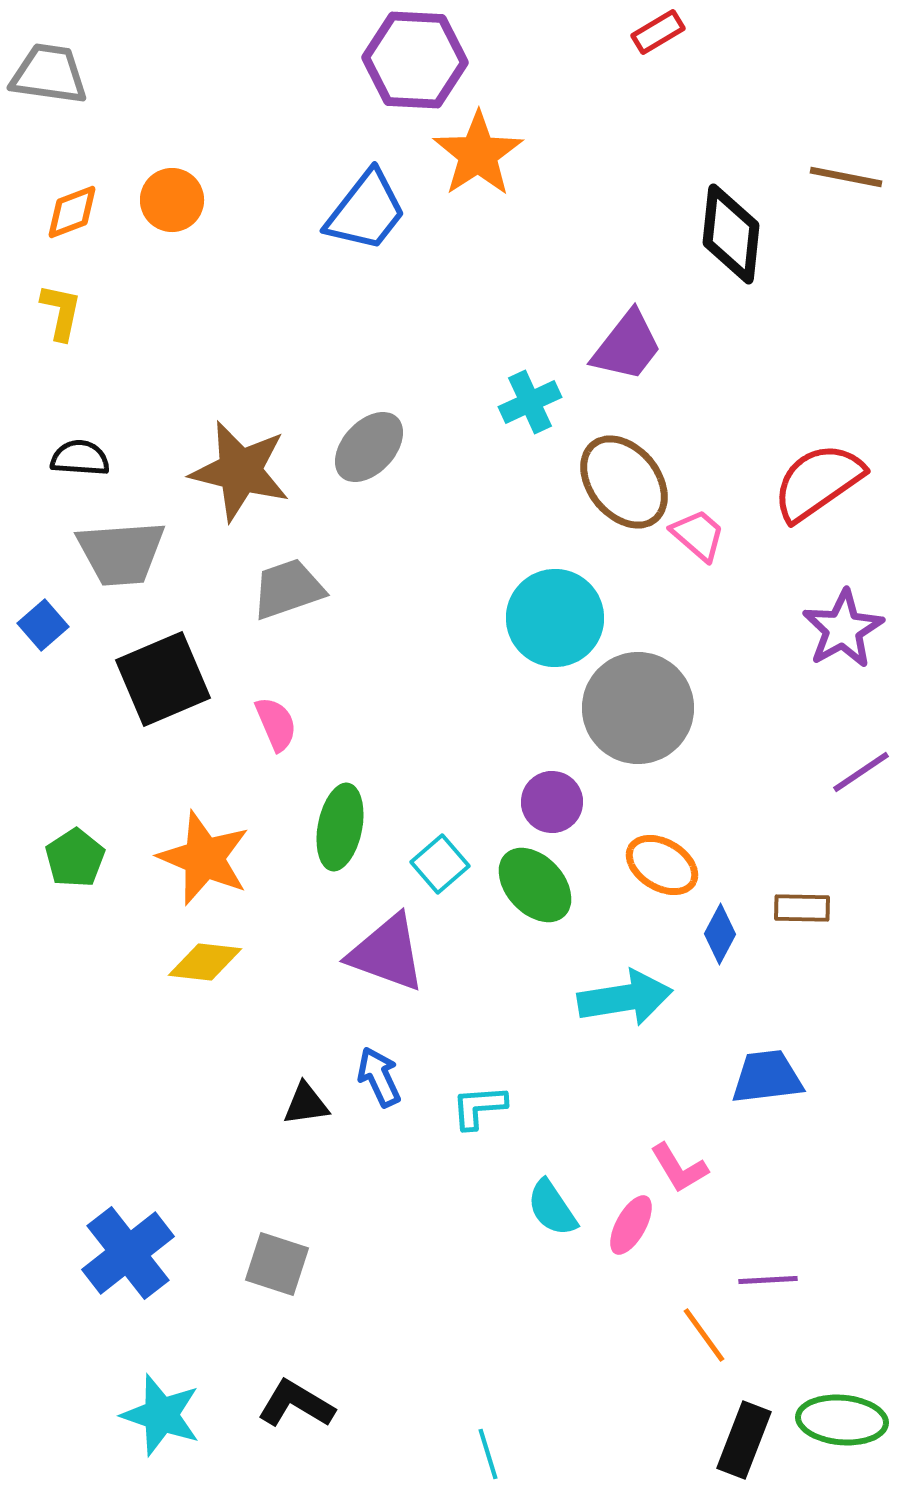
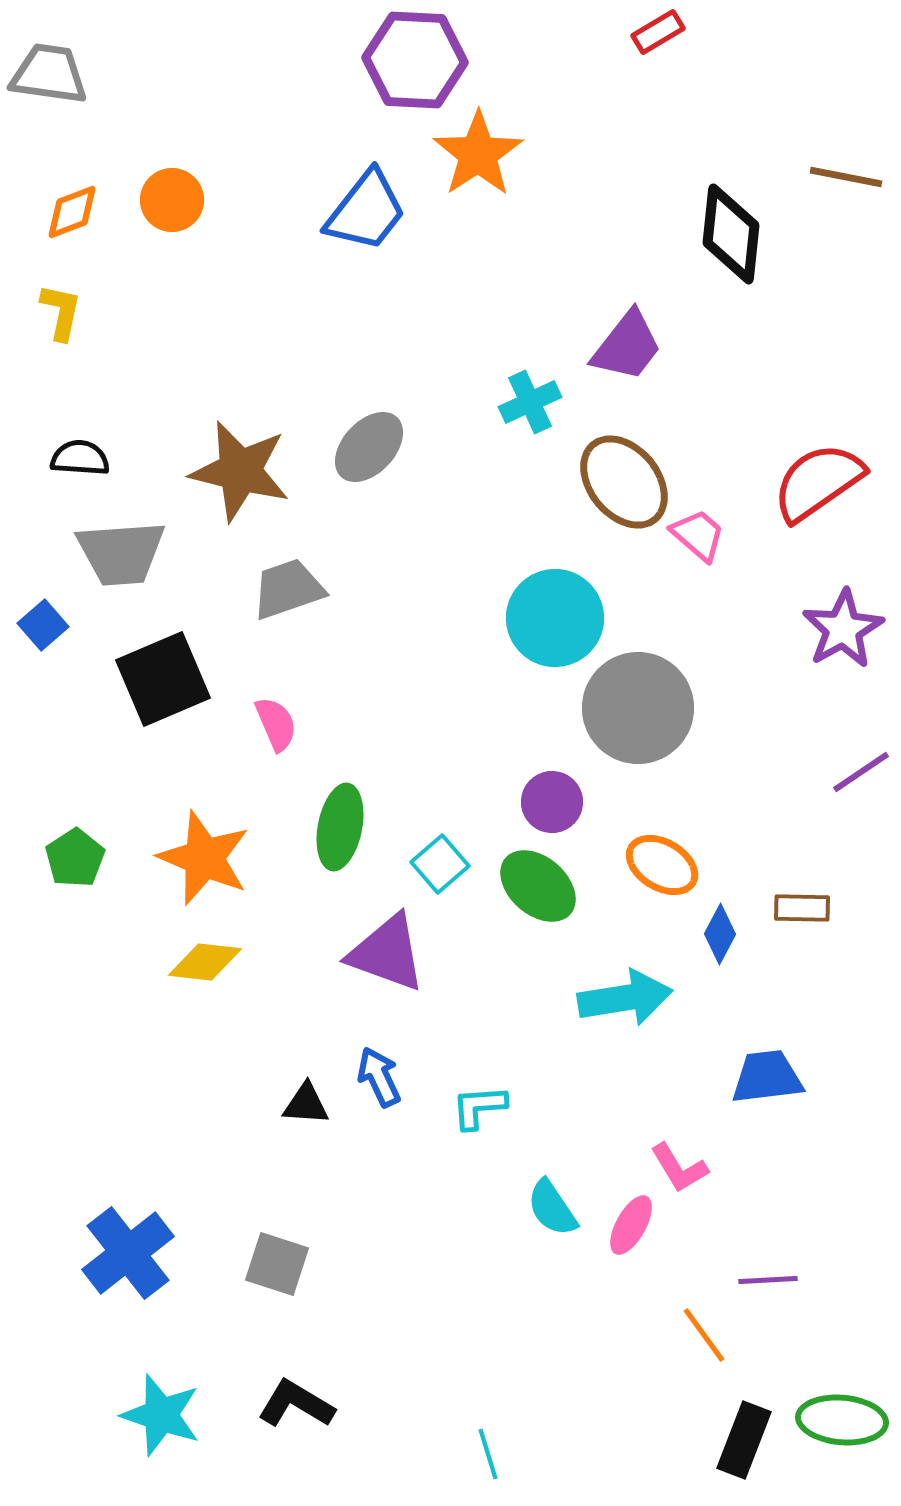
green ellipse at (535, 885): moved 3 px right, 1 px down; rotated 6 degrees counterclockwise
black triangle at (306, 1104): rotated 12 degrees clockwise
